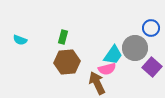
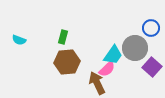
cyan semicircle: moved 1 px left
pink semicircle: rotated 30 degrees counterclockwise
